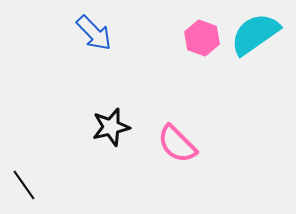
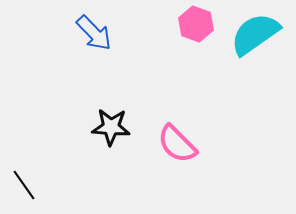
pink hexagon: moved 6 px left, 14 px up
black star: rotated 18 degrees clockwise
